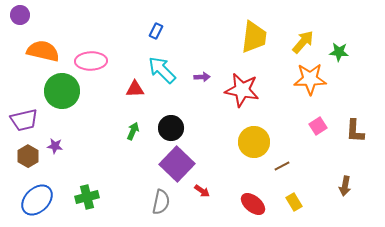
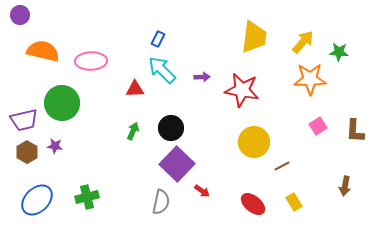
blue rectangle: moved 2 px right, 8 px down
green circle: moved 12 px down
brown hexagon: moved 1 px left, 4 px up
